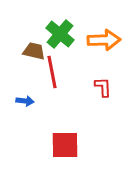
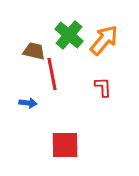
green cross: moved 9 px right, 1 px down
orange arrow: rotated 48 degrees counterclockwise
red line: moved 2 px down
blue arrow: moved 3 px right, 2 px down
